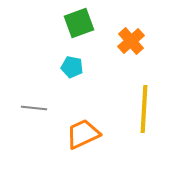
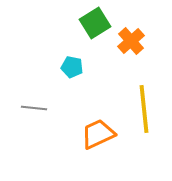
green square: moved 16 px right; rotated 12 degrees counterclockwise
yellow line: rotated 9 degrees counterclockwise
orange trapezoid: moved 15 px right
